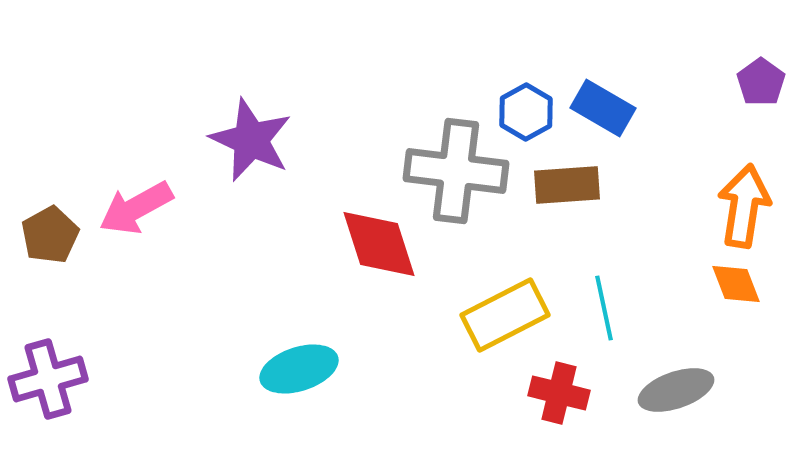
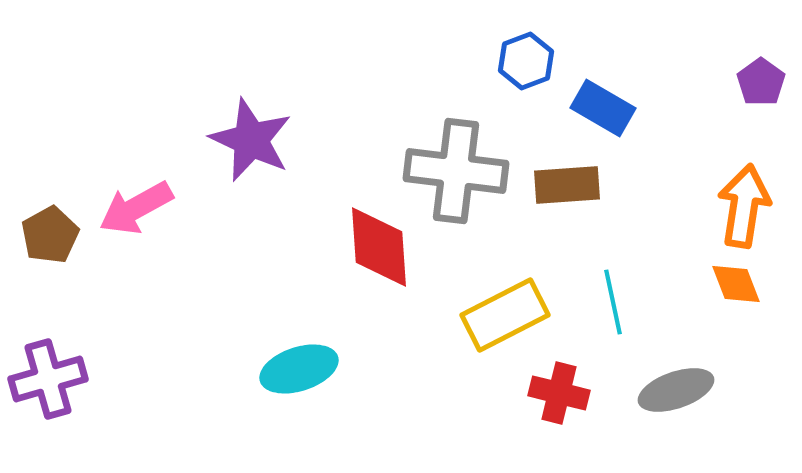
blue hexagon: moved 51 px up; rotated 8 degrees clockwise
red diamond: moved 3 px down; rotated 14 degrees clockwise
cyan line: moved 9 px right, 6 px up
